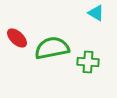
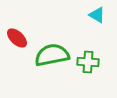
cyan triangle: moved 1 px right, 2 px down
green semicircle: moved 7 px down
